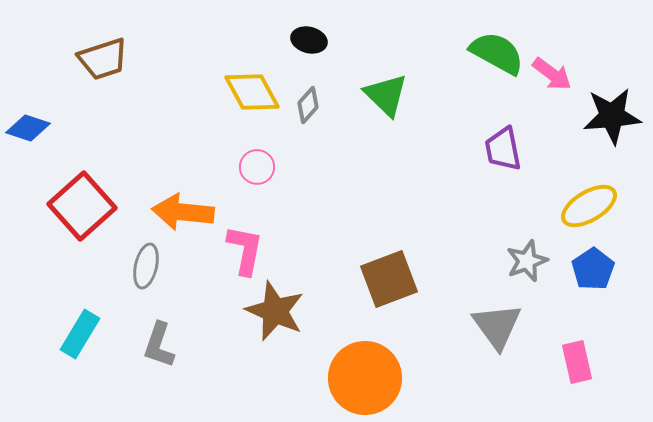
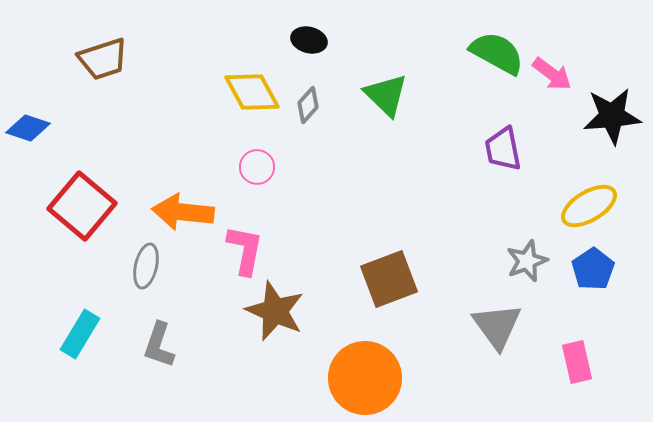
red square: rotated 8 degrees counterclockwise
